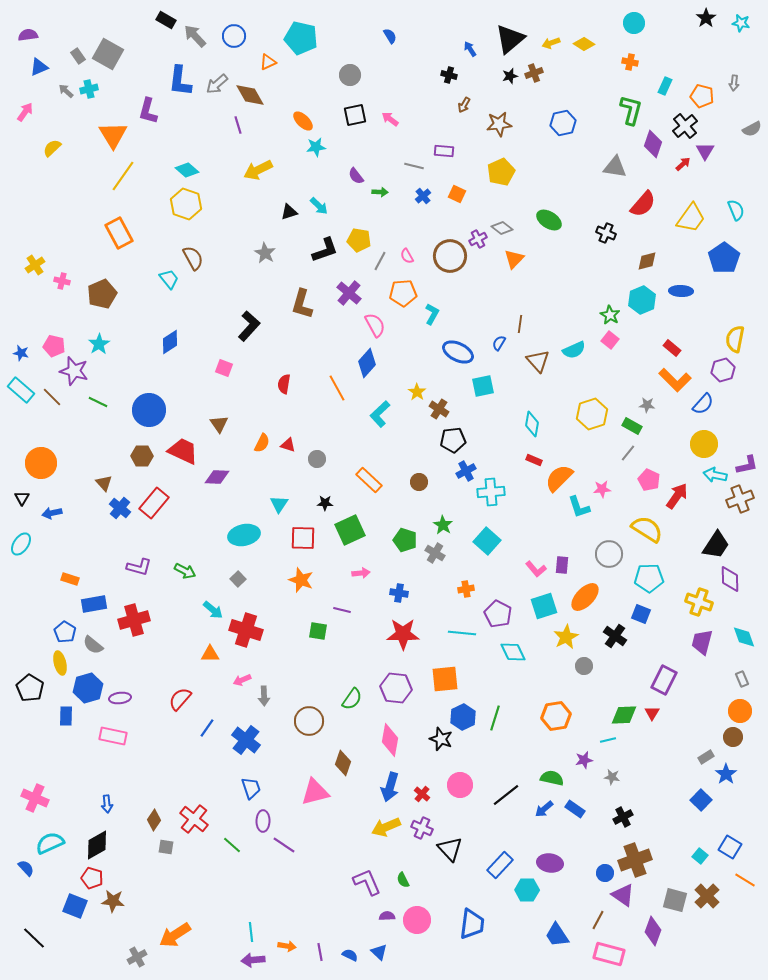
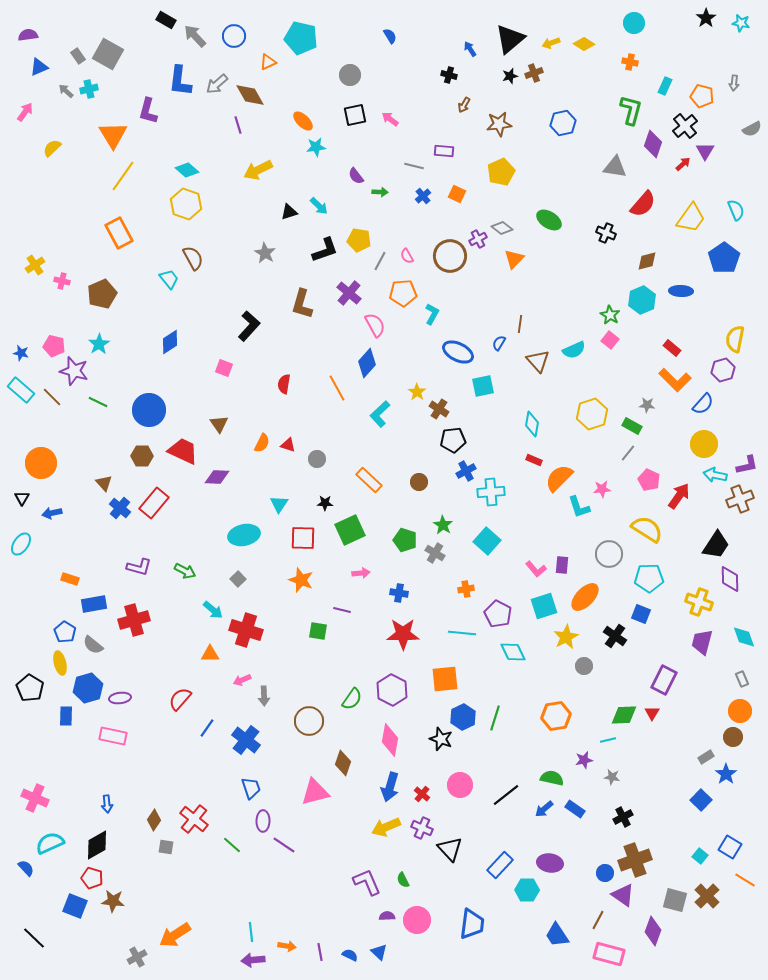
red arrow at (677, 496): moved 2 px right
purple hexagon at (396, 688): moved 4 px left, 2 px down; rotated 20 degrees clockwise
